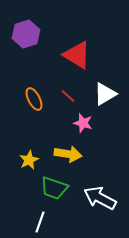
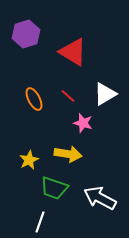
red triangle: moved 4 px left, 3 px up
